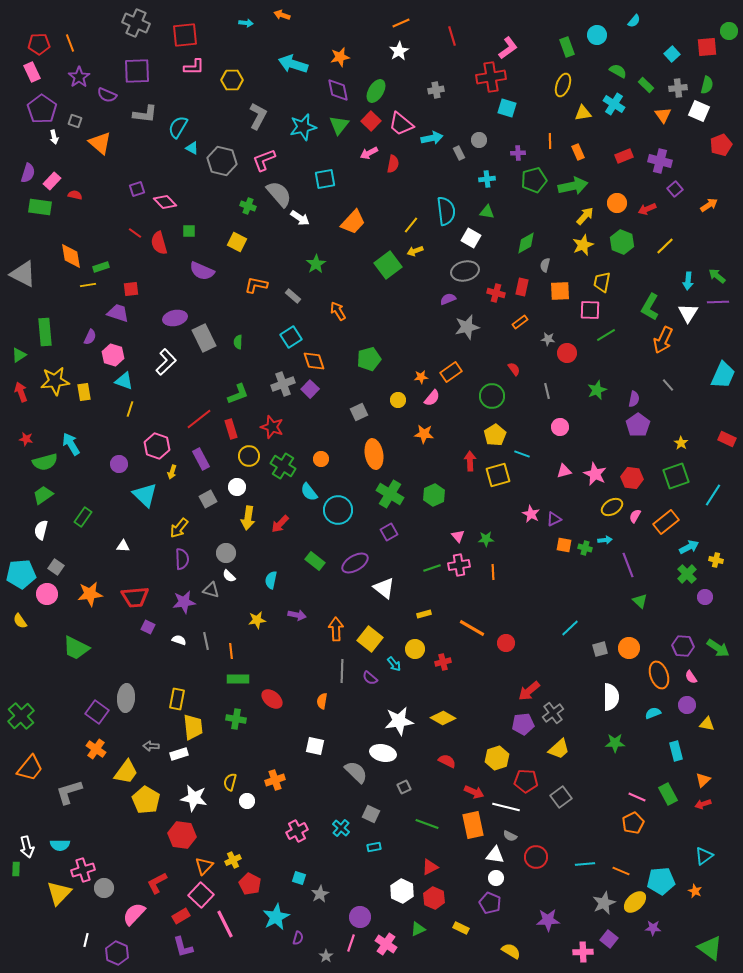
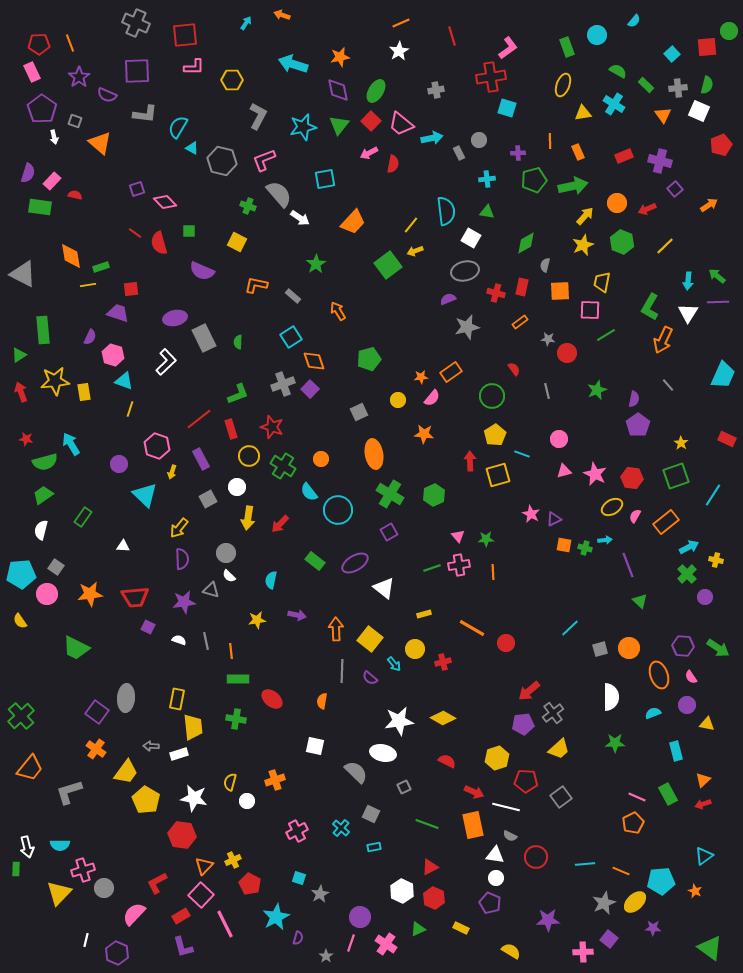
cyan arrow at (246, 23): rotated 64 degrees counterclockwise
green rectangle at (45, 332): moved 2 px left, 2 px up
pink circle at (560, 427): moved 1 px left, 12 px down
